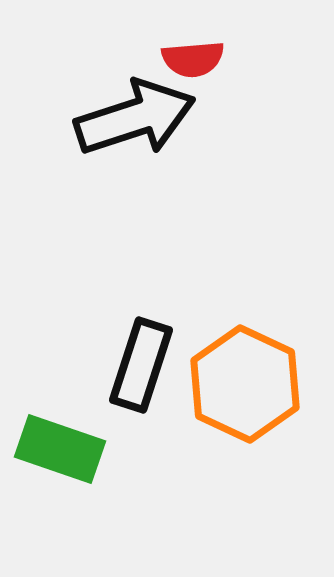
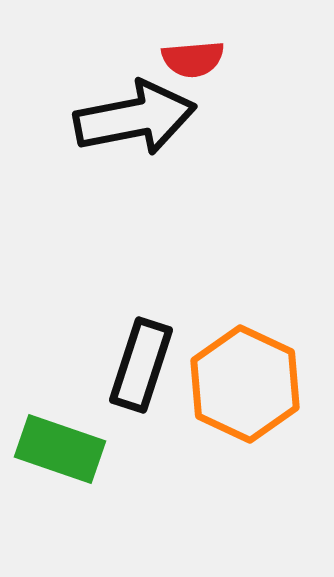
black arrow: rotated 7 degrees clockwise
